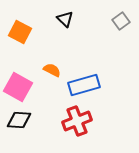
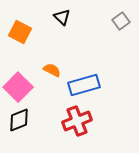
black triangle: moved 3 px left, 2 px up
pink square: rotated 16 degrees clockwise
black diamond: rotated 25 degrees counterclockwise
